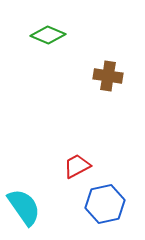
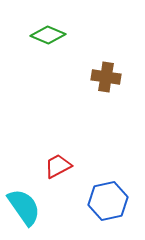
brown cross: moved 2 px left, 1 px down
red trapezoid: moved 19 px left
blue hexagon: moved 3 px right, 3 px up
